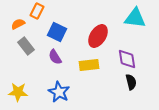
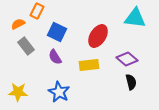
purple diamond: rotated 40 degrees counterclockwise
